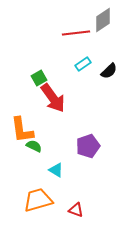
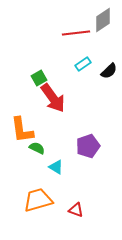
green semicircle: moved 3 px right, 2 px down
cyan triangle: moved 3 px up
